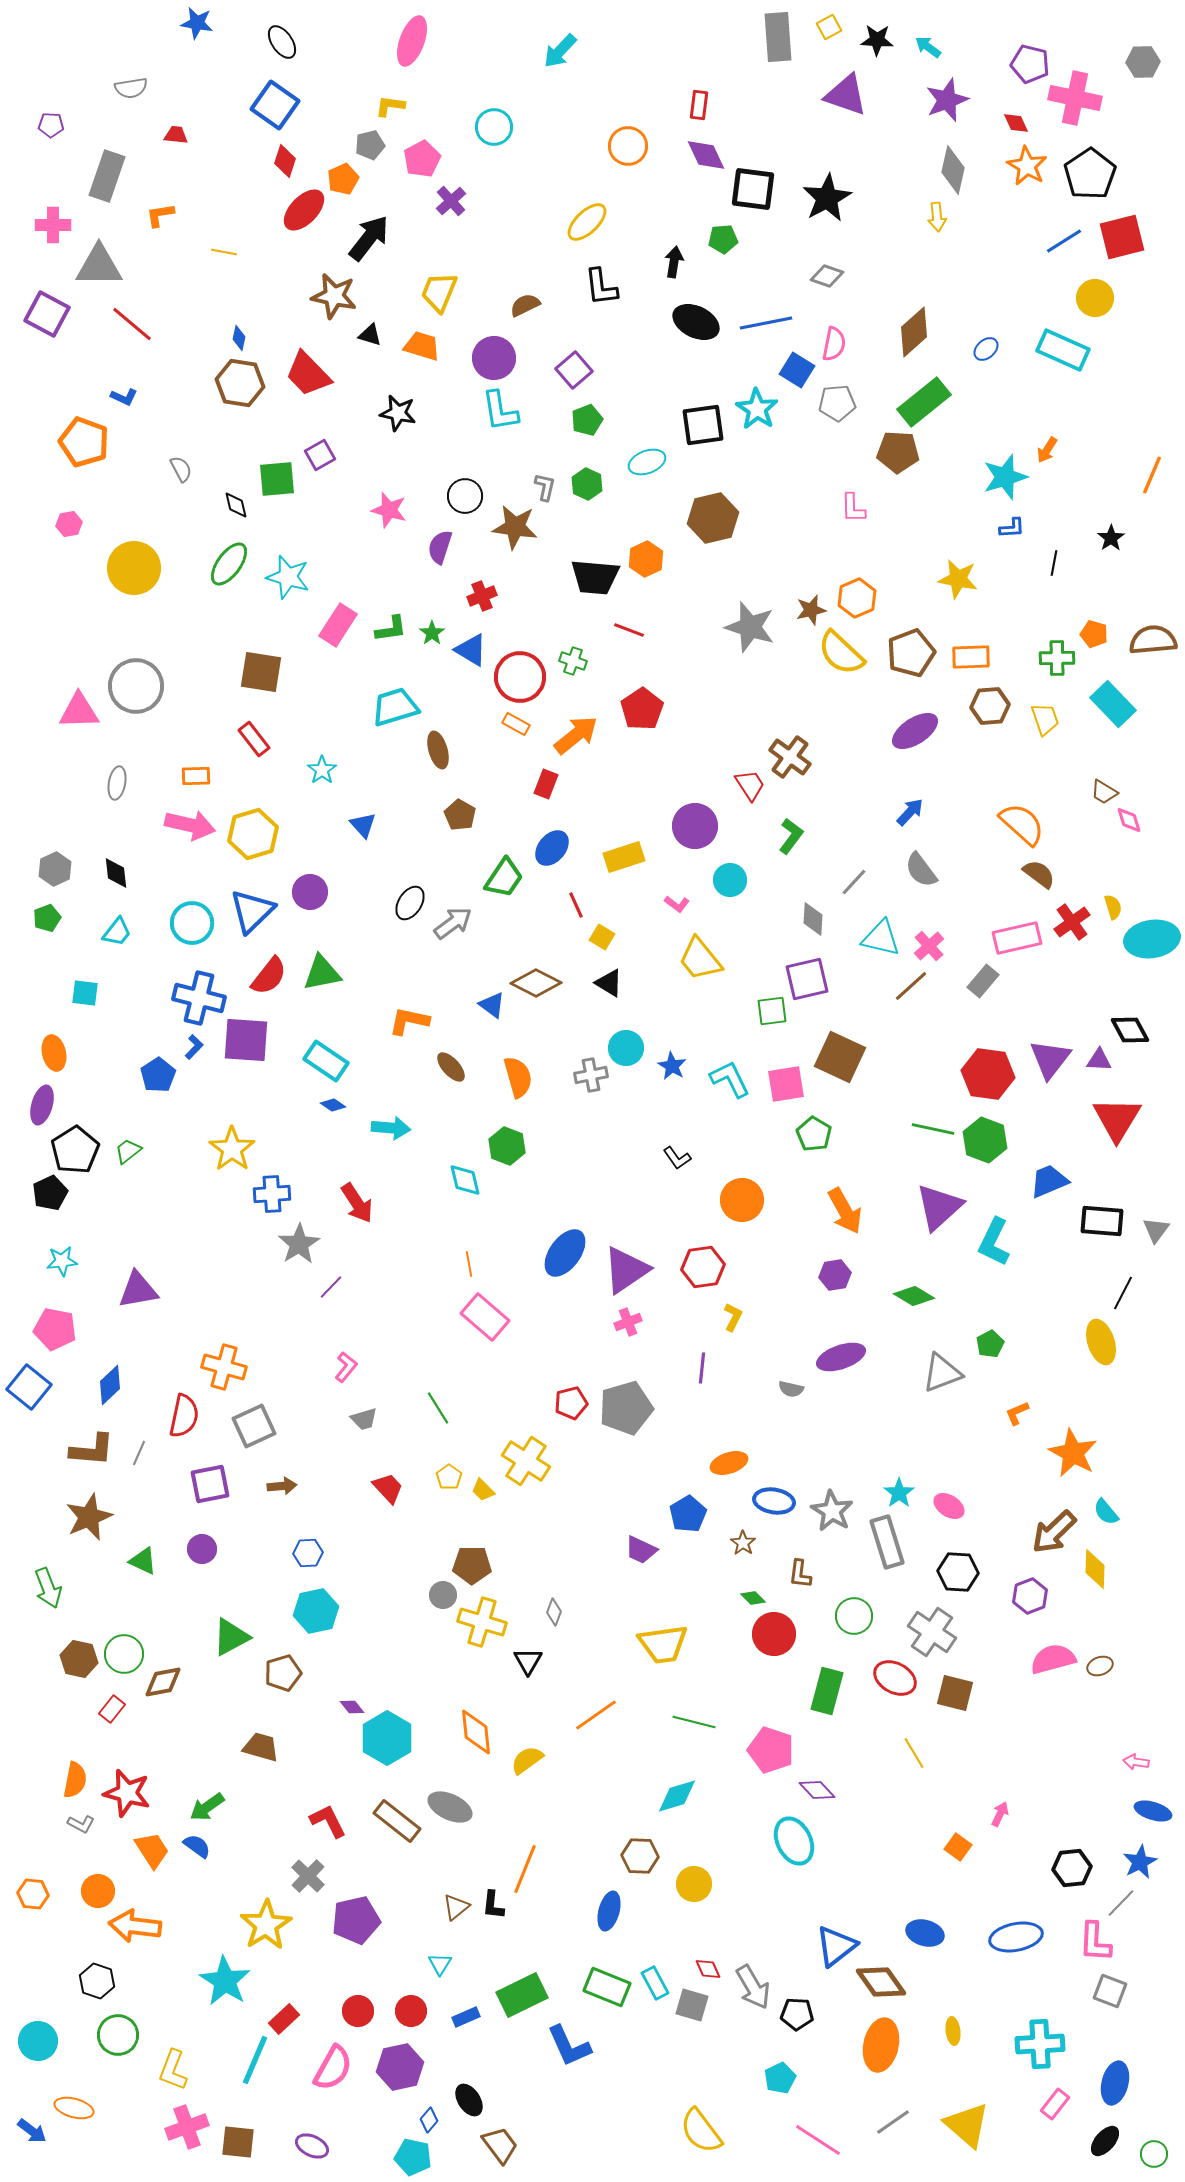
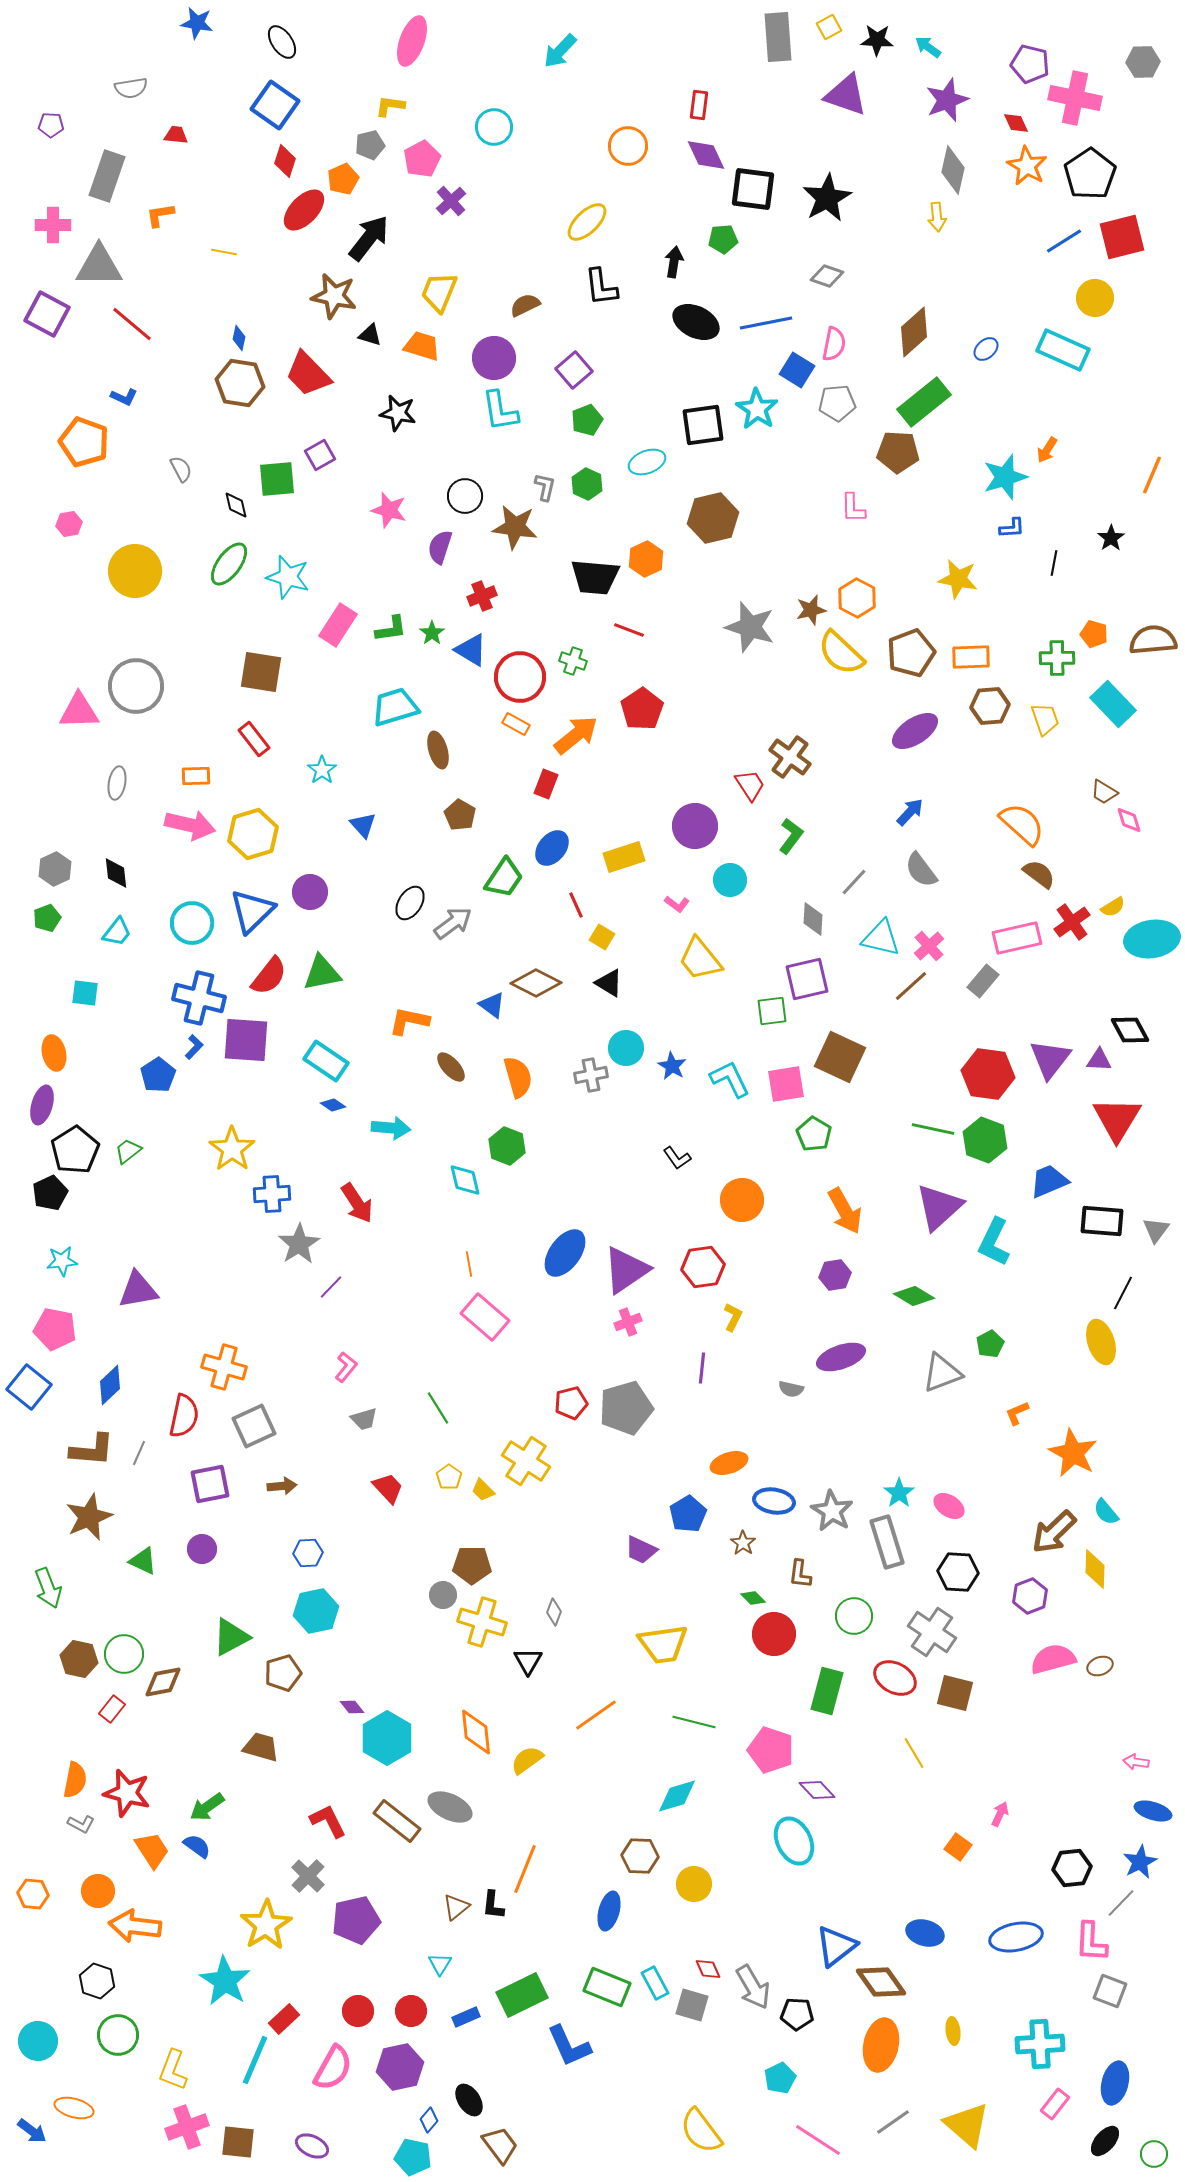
yellow circle at (134, 568): moved 1 px right, 3 px down
orange hexagon at (857, 598): rotated 9 degrees counterclockwise
yellow semicircle at (1113, 907): rotated 75 degrees clockwise
pink L-shape at (1095, 1942): moved 4 px left
